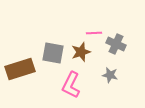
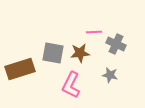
pink line: moved 1 px up
brown star: moved 1 px left, 1 px down; rotated 12 degrees clockwise
